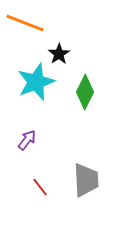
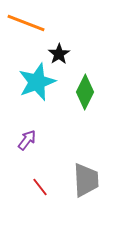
orange line: moved 1 px right
cyan star: moved 1 px right
